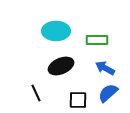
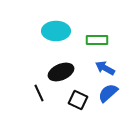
black ellipse: moved 6 px down
black line: moved 3 px right
black square: rotated 24 degrees clockwise
